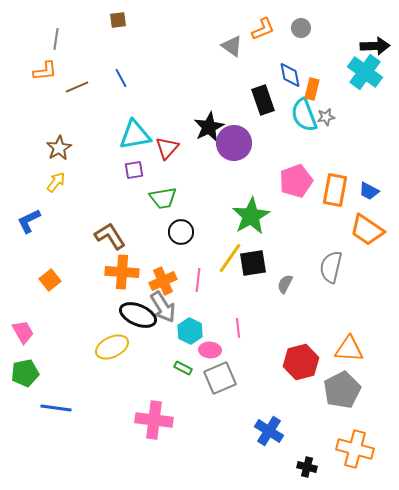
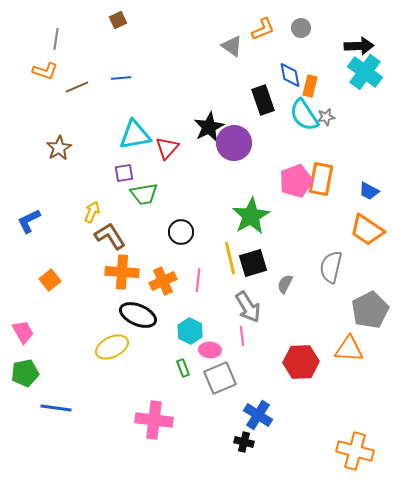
brown square at (118, 20): rotated 18 degrees counterclockwise
black arrow at (375, 46): moved 16 px left
orange L-shape at (45, 71): rotated 25 degrees clockwise
blue line at (121, 78): rotated 66 degrees counterclockwise
orange rectangle at (312, 89): moved 2 px left, 3 px up
cyan semicircle at (304, 115): rotated 12 degrees counterclockwise
purple square at (134, 170): moved 10 px left, 3 px down
yellow arrow at (56, 182): moved 36 px right, 30 px down; rotated 15 degrees counterclockwise
orange rectangle at (335, 190): moved 14 px left, 11 px up
green trapezoid at (163, 198): moved 19 px left, 4 px up
yellow line at (230, 258): rotated 48 degrees counterclockwise
black square at (253, 263): rotated 8 degrees counterclockwise
gray arrow at (163, 307): moved 85 px right
pink line at (238, 328): moved 4 px right, 8 px down
red hexagon at (301, 362): rotated 12 degrees clockwise
green rectangle at (183, 368): rotated 42 degrees clockwise
gray pentagon at (342, 390): moved 28 px right, 80 px up
blue cross at (269, 431): moved 11 px left, 16 px up
orange cross at (355, 449): moved 2 px down
black cross at (307, 467): moved 63 px left, 25 px up
